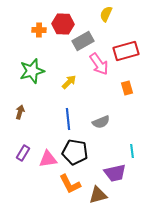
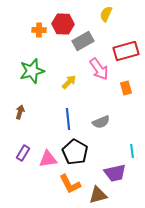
pink arrow: moved 5 px down
orange rectangle: moved 1 px left
black pentagon: rotated 20 degrees clockwise
